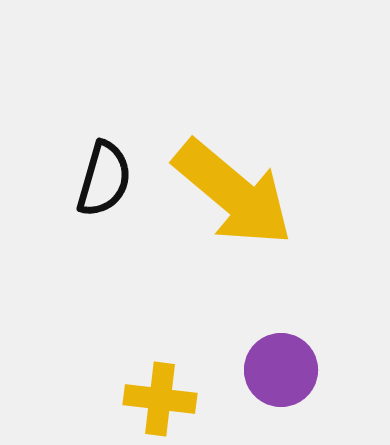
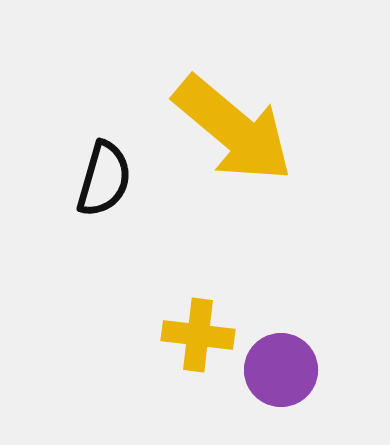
yellow arrow: moved 64 px up
yellow cross: moved 38 px right, 64 px up
